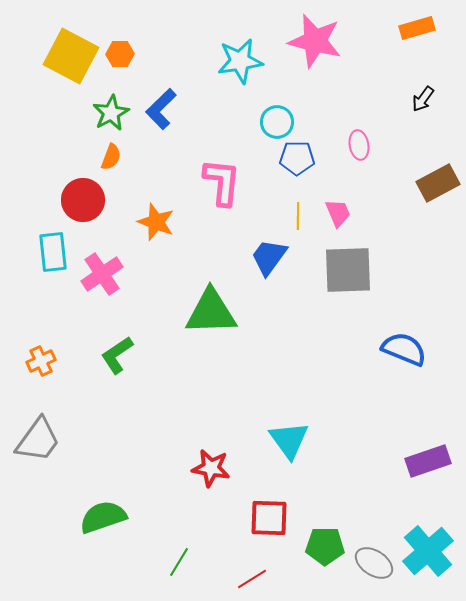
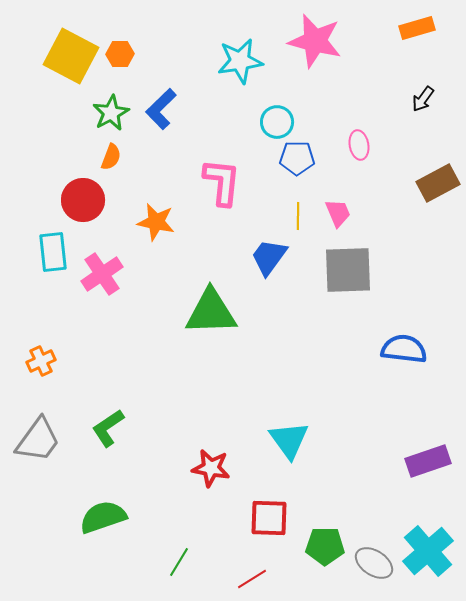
orange star: rotated 9 degrees counterclockwise
blue semicircle: rotated 15 degrees counterclockwise
green L-shape: moved 9 px left, 73 px down
